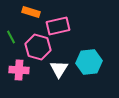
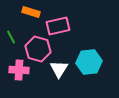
pink hexagon: moved 2 px down
